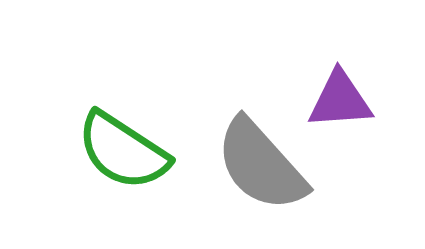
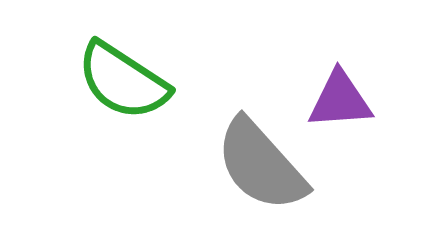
green semicircle: moved 70 px up
